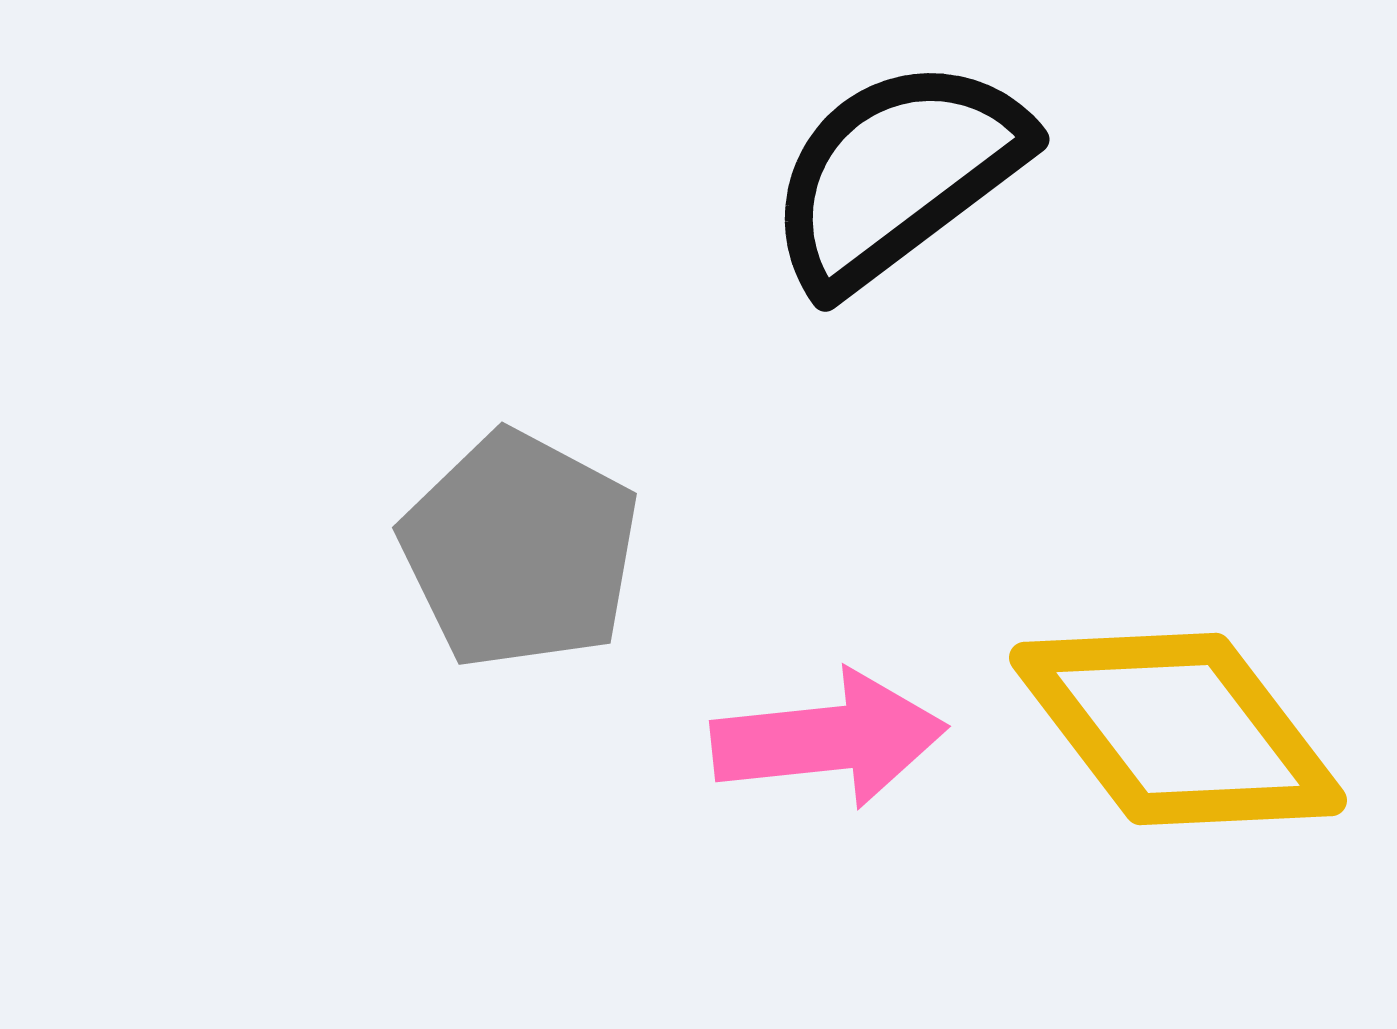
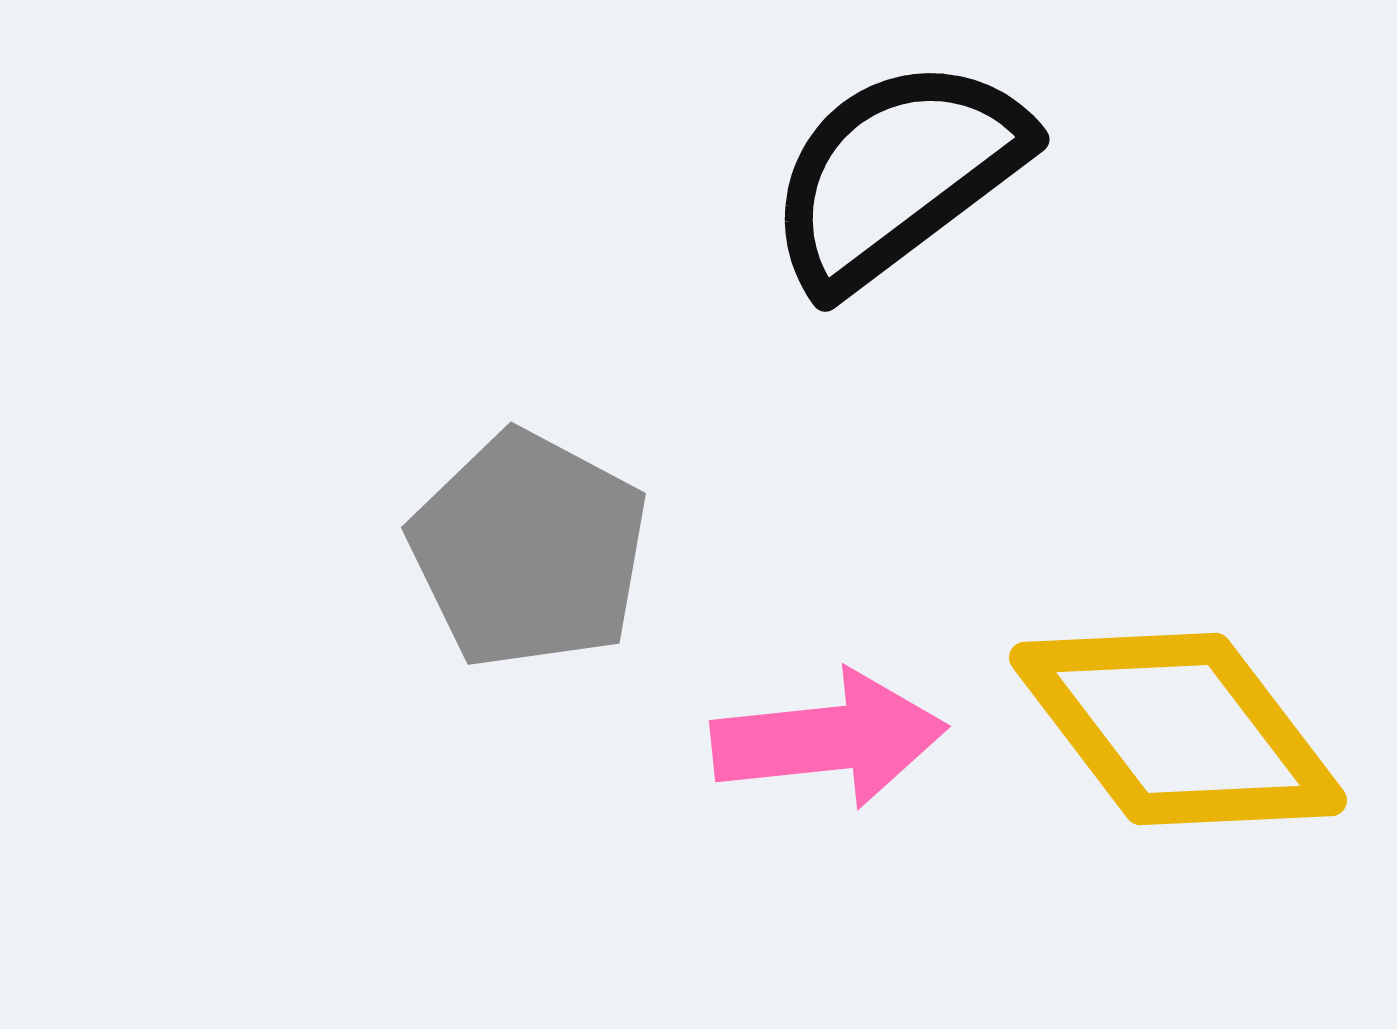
gray pentagon: moved 9 px right
